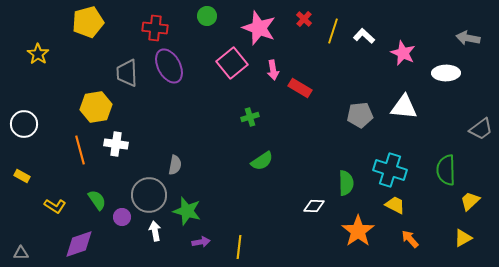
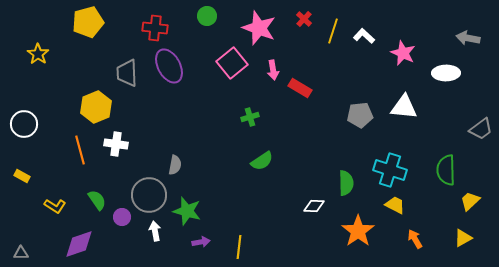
yellow hexagon at (96, 107): rotated 12 degrees counterclockwise
orange arrow at (410, 239): moved 5 px right; rotated 12 degrees clockwise
